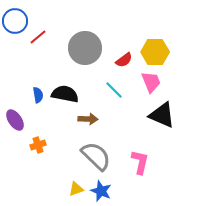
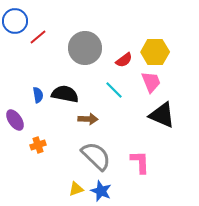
pink L-shape: rotated 15 degrees counterclockwise
